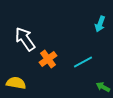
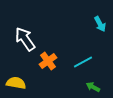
cyan arrow: rotated 49 degrees counterclockwise
orange cross: moved 2 px down
green arrow: moved 10 px left
